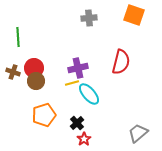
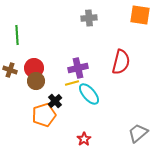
orange square: moved 6 px right; rotated 10 degrees counterclockwise
green line: moved 1 px left, 2 px up
brown cross: moved 3 px left, 2 px up
black cross: moved 22 px left, 22 px up
